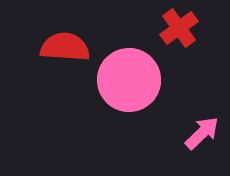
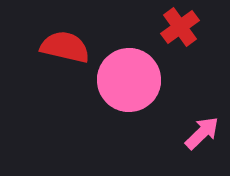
red cross: moved 1 px right, 1 px up
red semicircle: rotated 9 degrees clockwise
